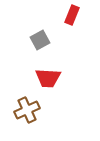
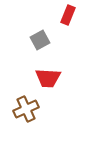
red rectangle: moved 4 px left
brown cross: moved 1 px left, 1 px up
